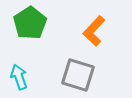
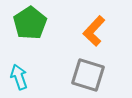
gray square: moved 10 px right
